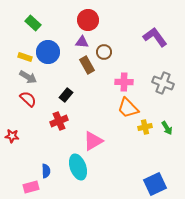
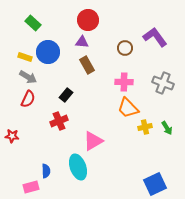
brown circle: moved 21 px right, 4 px up
red semicircle: rotated 72 degrees clockwise
